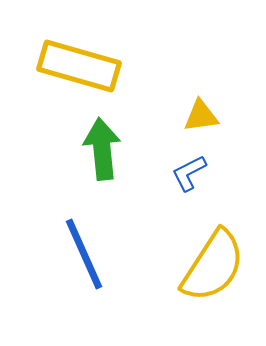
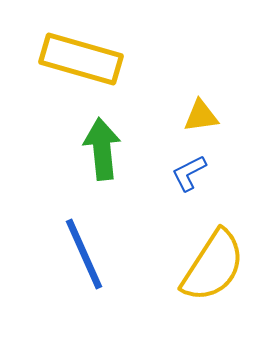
yellow rectangle: moved 2 px right, 7 px up
